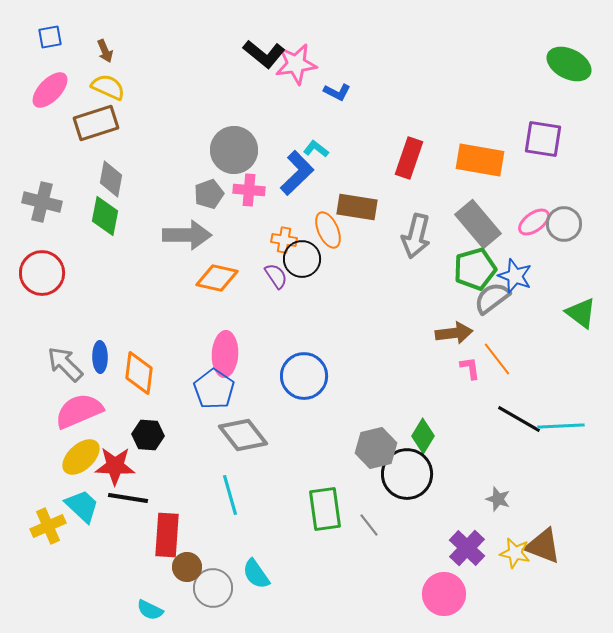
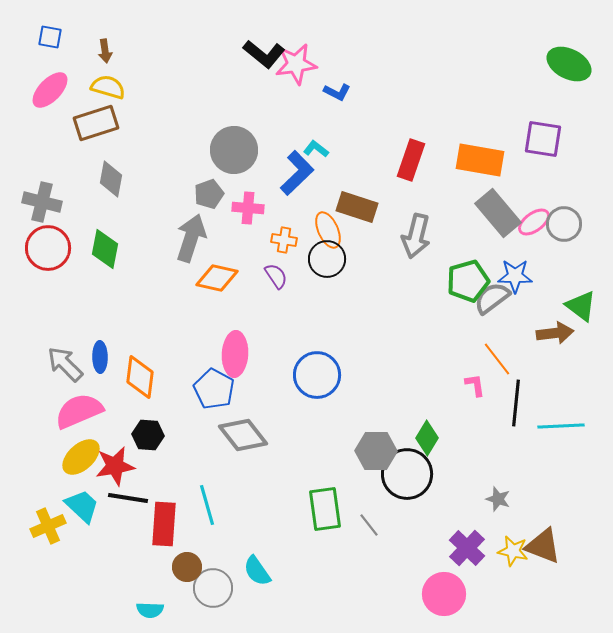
blue square at (50, 37): rotated 20 degrees clockwise
brown arrow at (105, 51): rotated 15 degrees clockwise
yellow semicircle at (108, 87): rotated 8 degrees counterclockwise
red rectangle at (409, 158): moved 2 px right, 2 px down
pink cross at (249, 190): moved 1 px left, 18 px down
brown rectangle at (357, 207): rotated 9 degrees clockwise
green diamond at (105, 216): moved 33 px down
gray rectangle at (478, 224): moved 20 px right, 11 px up
gray arrow at (187, 235): moved 4 px right, 3 px down; rotated 72 degrees counterclockwise
black circle at (302, 259): moved 25 px right
green pentagon at (475, 269): moved 7 px left, 12 px down
red circle at (42, 273): moved 6 px right, 25 px up
blue star at (515, 276): rotated 20 degrees counterclockwise
green triangle at (581, 313): moved 7 px up
brown arrow at (454, 333): moved 101 px right
pink ellipse at (225, 354): moved 10 px right
pink L-shape at (470, 368): moved 5 px right, 17 px down
orange diamond at (139, 373): moved 1 px right, 4 px down
blue circle at (304, 376): moved 13 px right, 1 px up
blue pentagon at (214, 389): rotated 6 degrees counterclockwise
black line at (519, 419): moved 3 px left, 16 px up; rotated 66 degrees clockwise
green diamond at (423, 436): moved 4 px right, 2 px down
gray hexagon at (376, 448): moved 3 px down; rotated 15 degrees clockwise
red star at (115, 466): rotated 12 degrees counterclockwise
cyan line at (230, 495): moved 23 px left, 10 px down
red rectangle at (167, 535): moved 3 px left, 11 px up
yellow star at (515, 553): moved 2 px left, 2 px up
cyan semicircle at (256, 574): moved 1 px right, 3 px up
cyan semicircle at (150, 610): rotated 24 degrees counterclockwise
